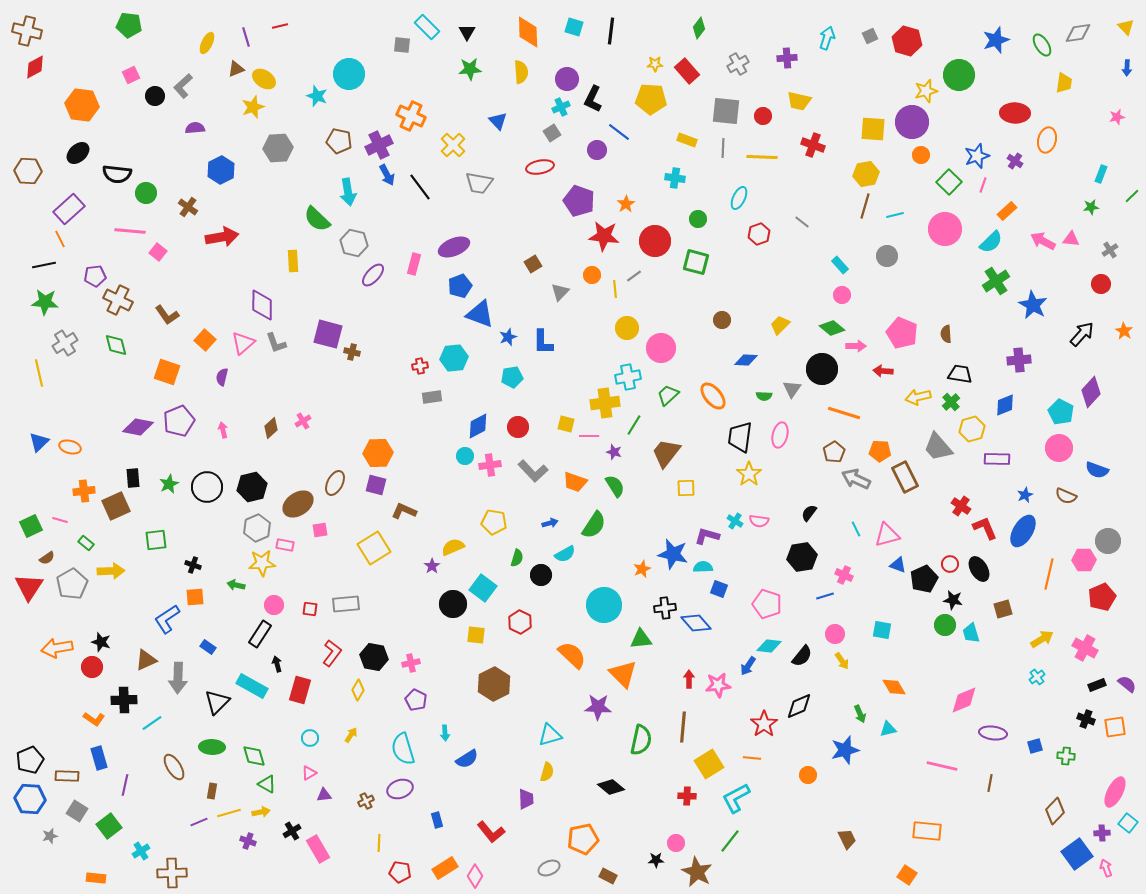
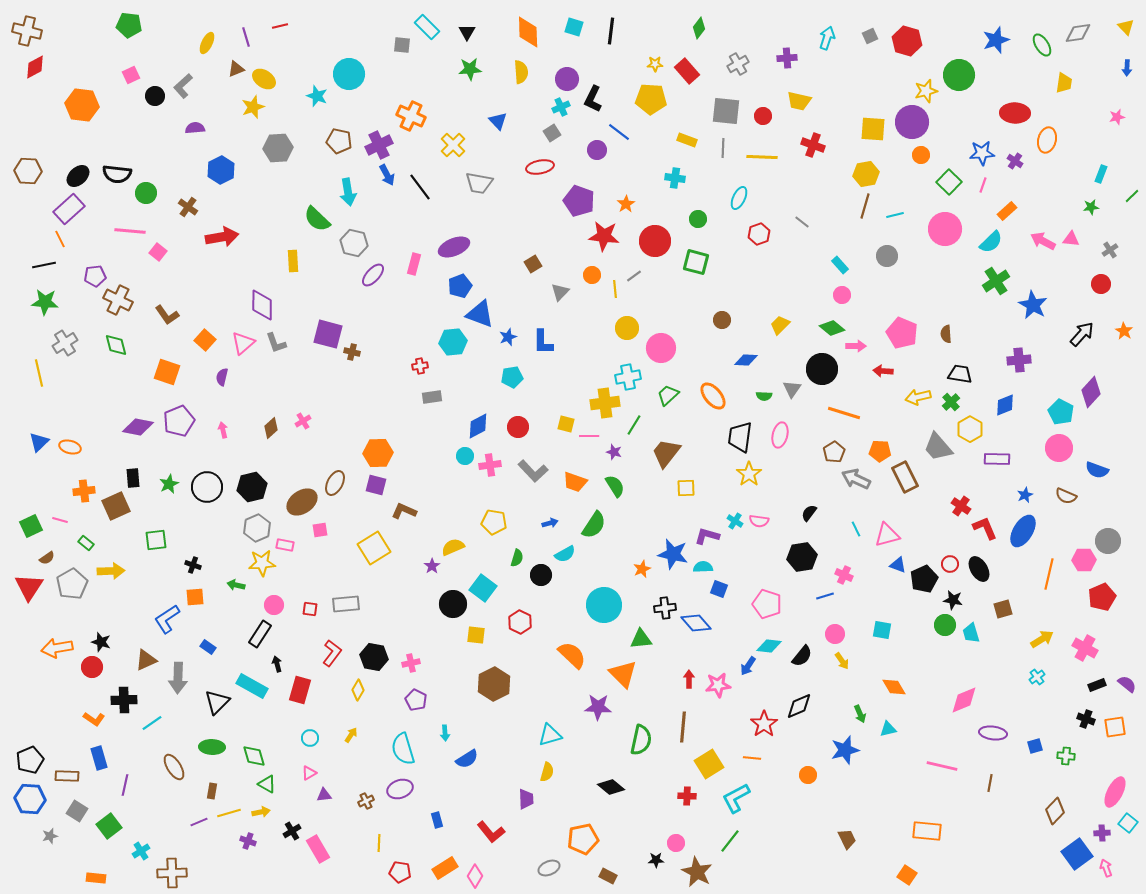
black ellipse at (78, 153): moved 23 px down
blue star at (977, 156): moved 5 px right, 3 px up; rotated 15 degrees clockwise
cyan hexagon at (454, 358): moved 1 px left, 16 px up
yellow hexagon at (972, 429): moved 2 px left; rotated 15 degrees counterclockwise
brown ellipse at (298, 504): moved 4 px right, 2 px up
